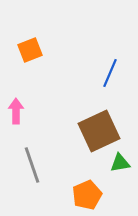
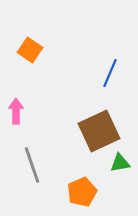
orange square: rotated 35 degrees counterclockwise
orange pentagon: moved 5 px left, 3 px up
